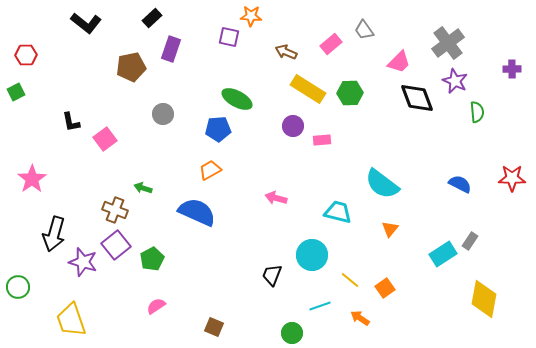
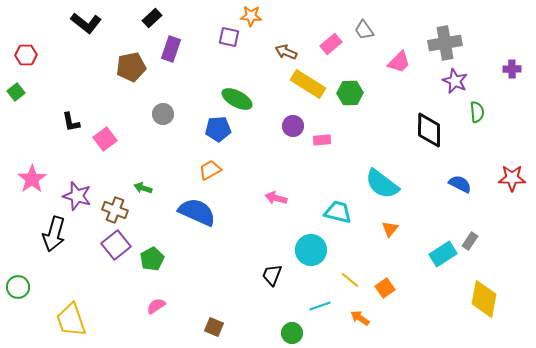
gray cross at (448, 43): moved 3 px left; rotated 28 degrees clockwise
yellow rectangle at (308, 89): moved 5 px up
green square at (16, 92): rotated 12 degrees counterclockwise
black diamond at (417, 98): moved 12 px right, 32 px down; rotated 21 degrees clockwise
cyan circle at (312, 255): moved 1 px left, 5 px up
purple star at (83, 262): moved 6 px left, 66 px up
